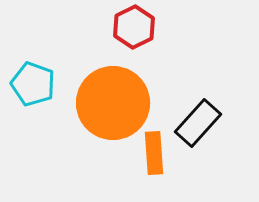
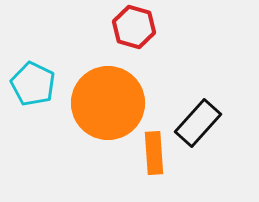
red hexagon: rotated 18 degrees counterclockwise
cyan pentagon: rotated 6 degrees clockwise
orange circle: moved 5 px left
